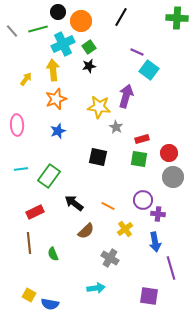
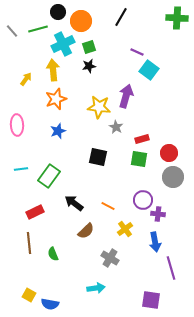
green square at (89, 47): rotated 16 degrees clockwise
purple square at (149, 296): moved 2 px right, 4 px down
